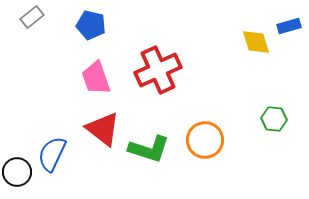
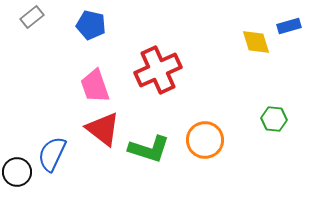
pink trapezoid: moved 1 px left, 8 px down
